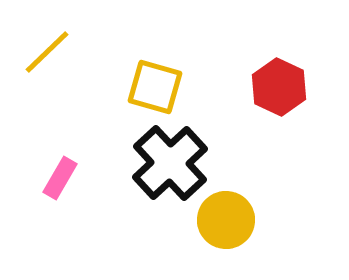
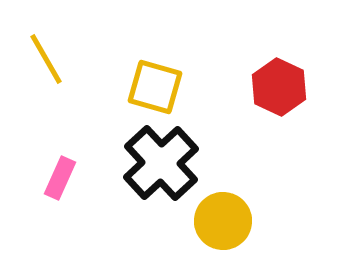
yellow line: moved 1 px left, 7 px down; rotated 76 degrees counterclockwise
black cross: moved 9 px left
pink rectangle: rotated 6 degrees counterclockwise
yellow circle: moved 3 px left, 1 px down
